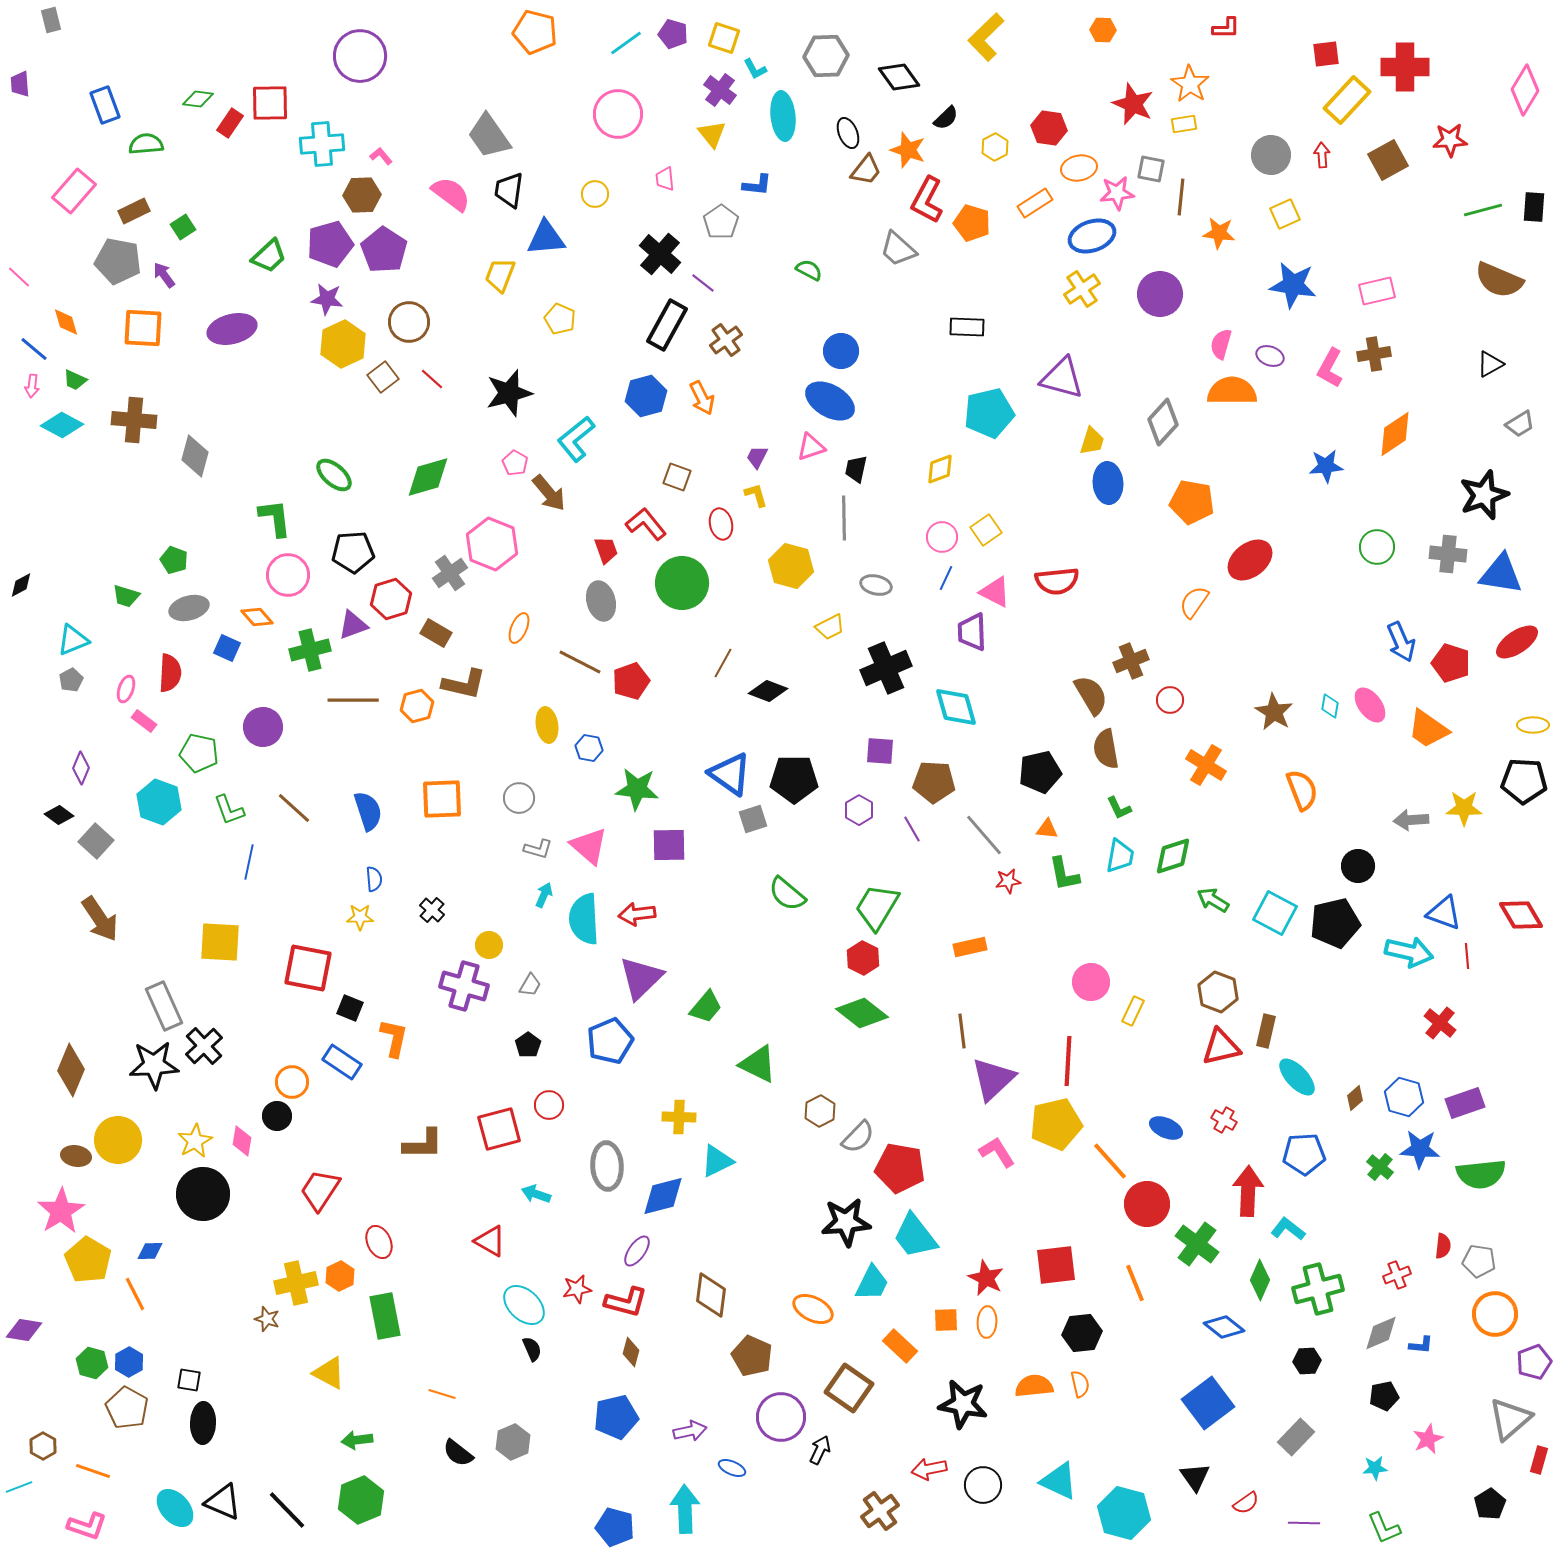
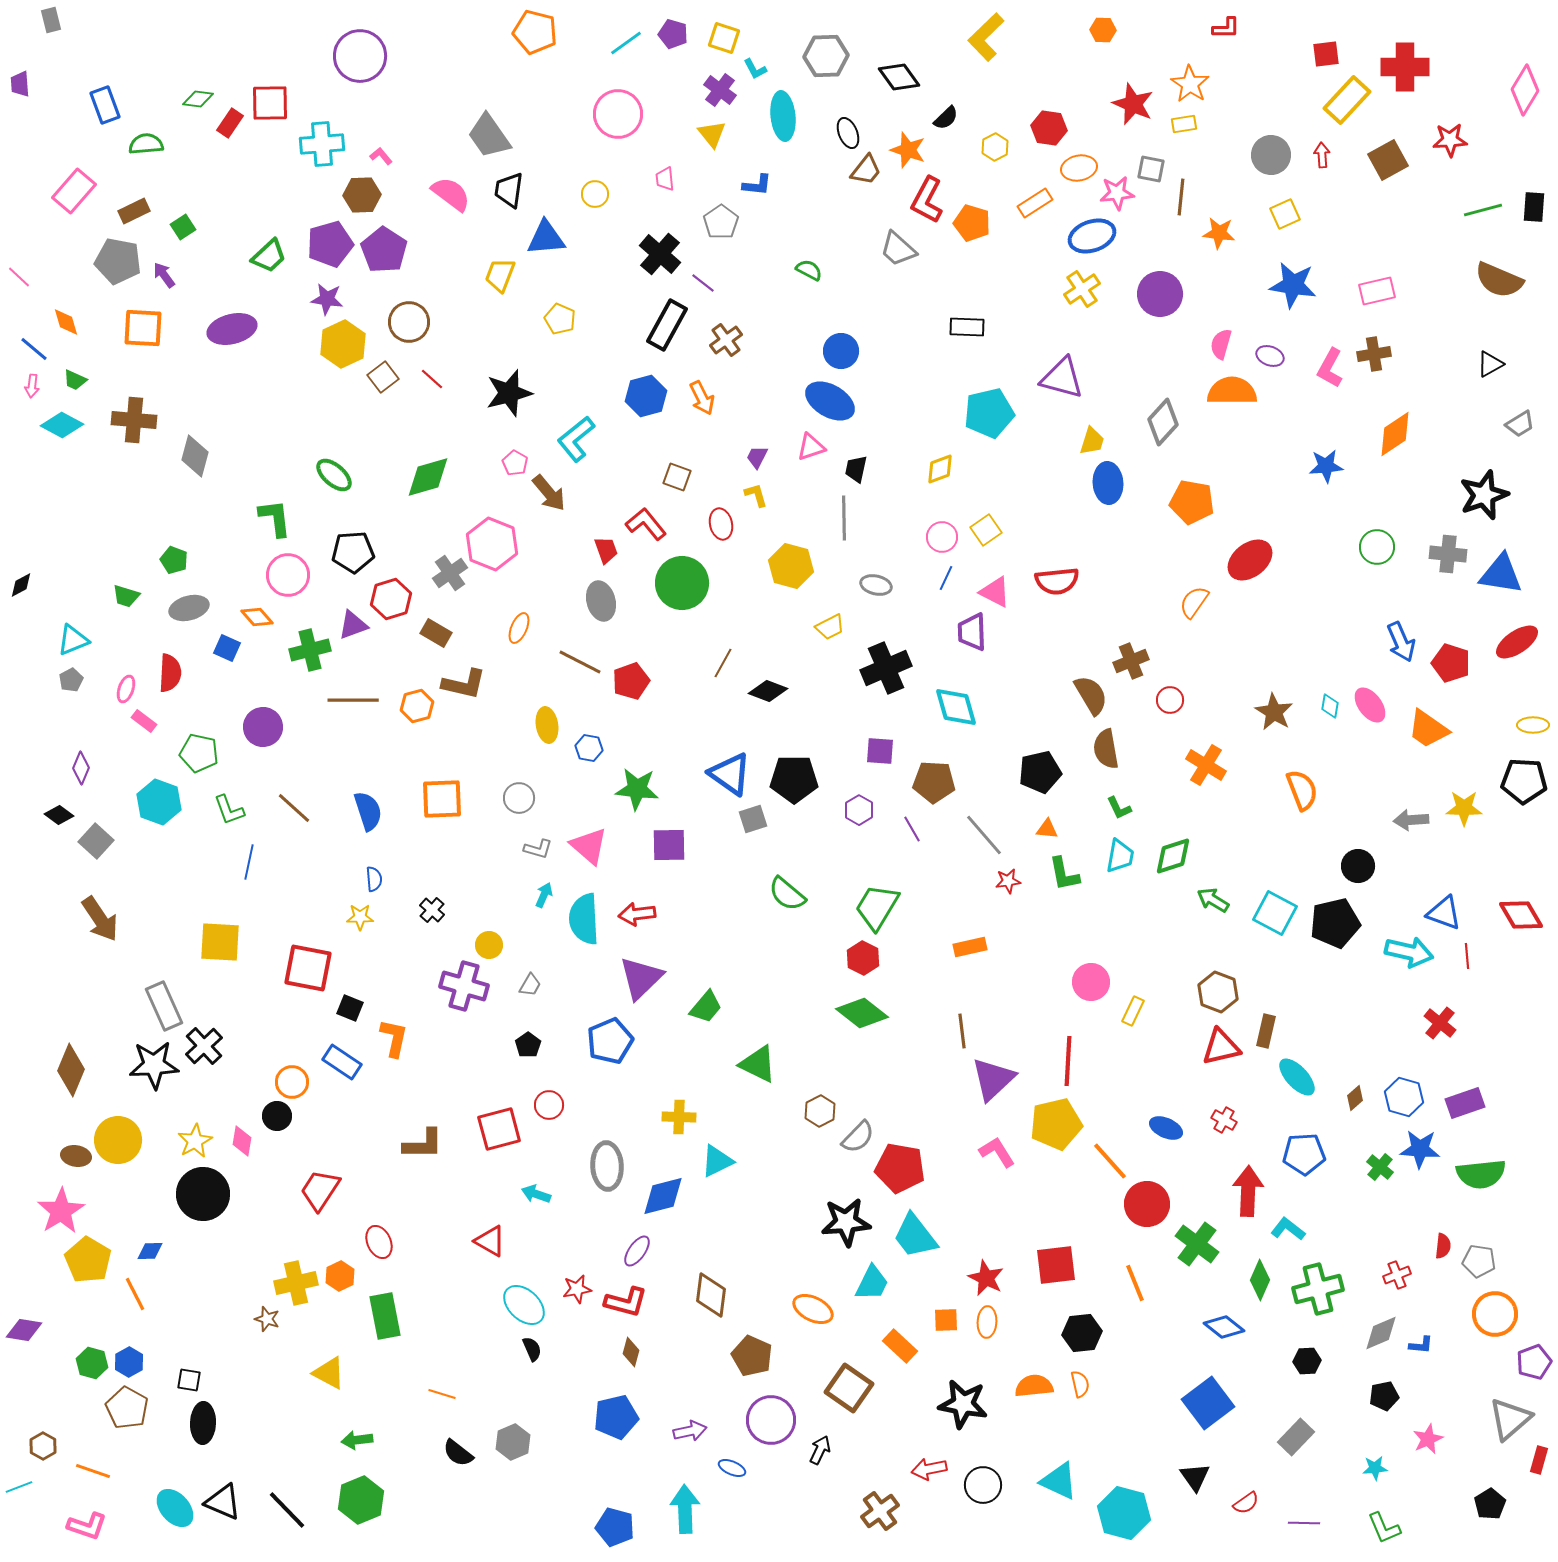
purple circle at (781, 1417): moved 10 px left, 3 px down
